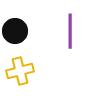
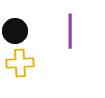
yellow cross: moved 8 px up; rotated 12 degrees clockwise
